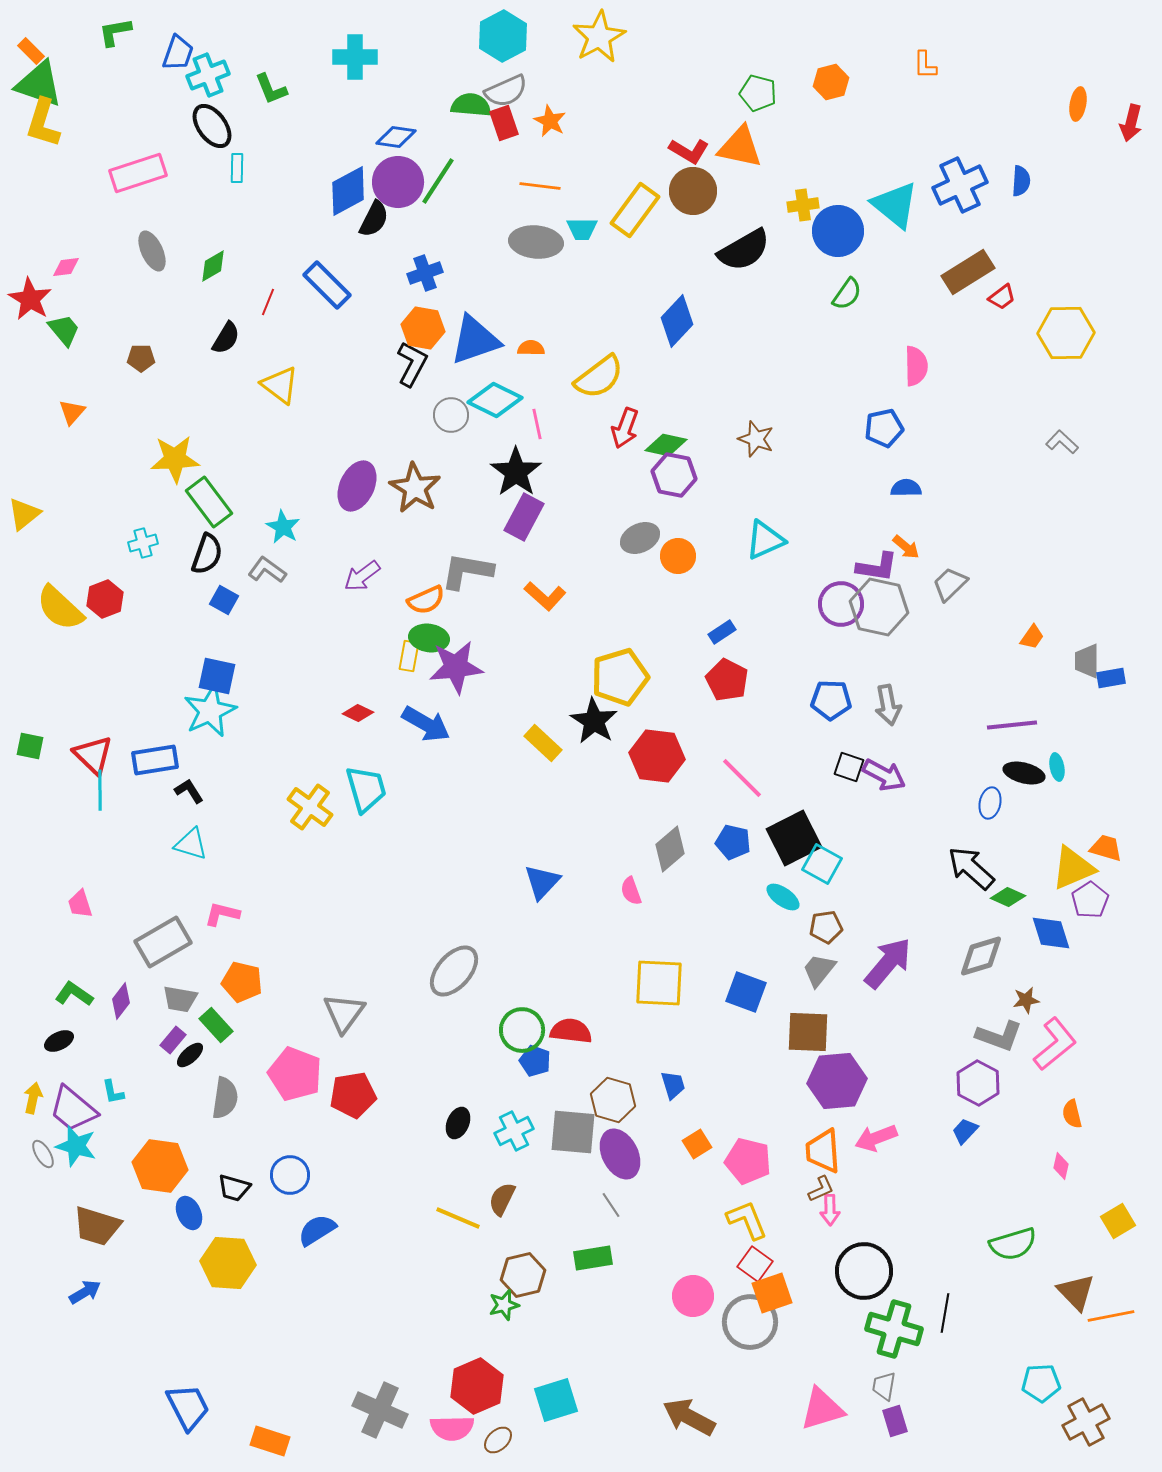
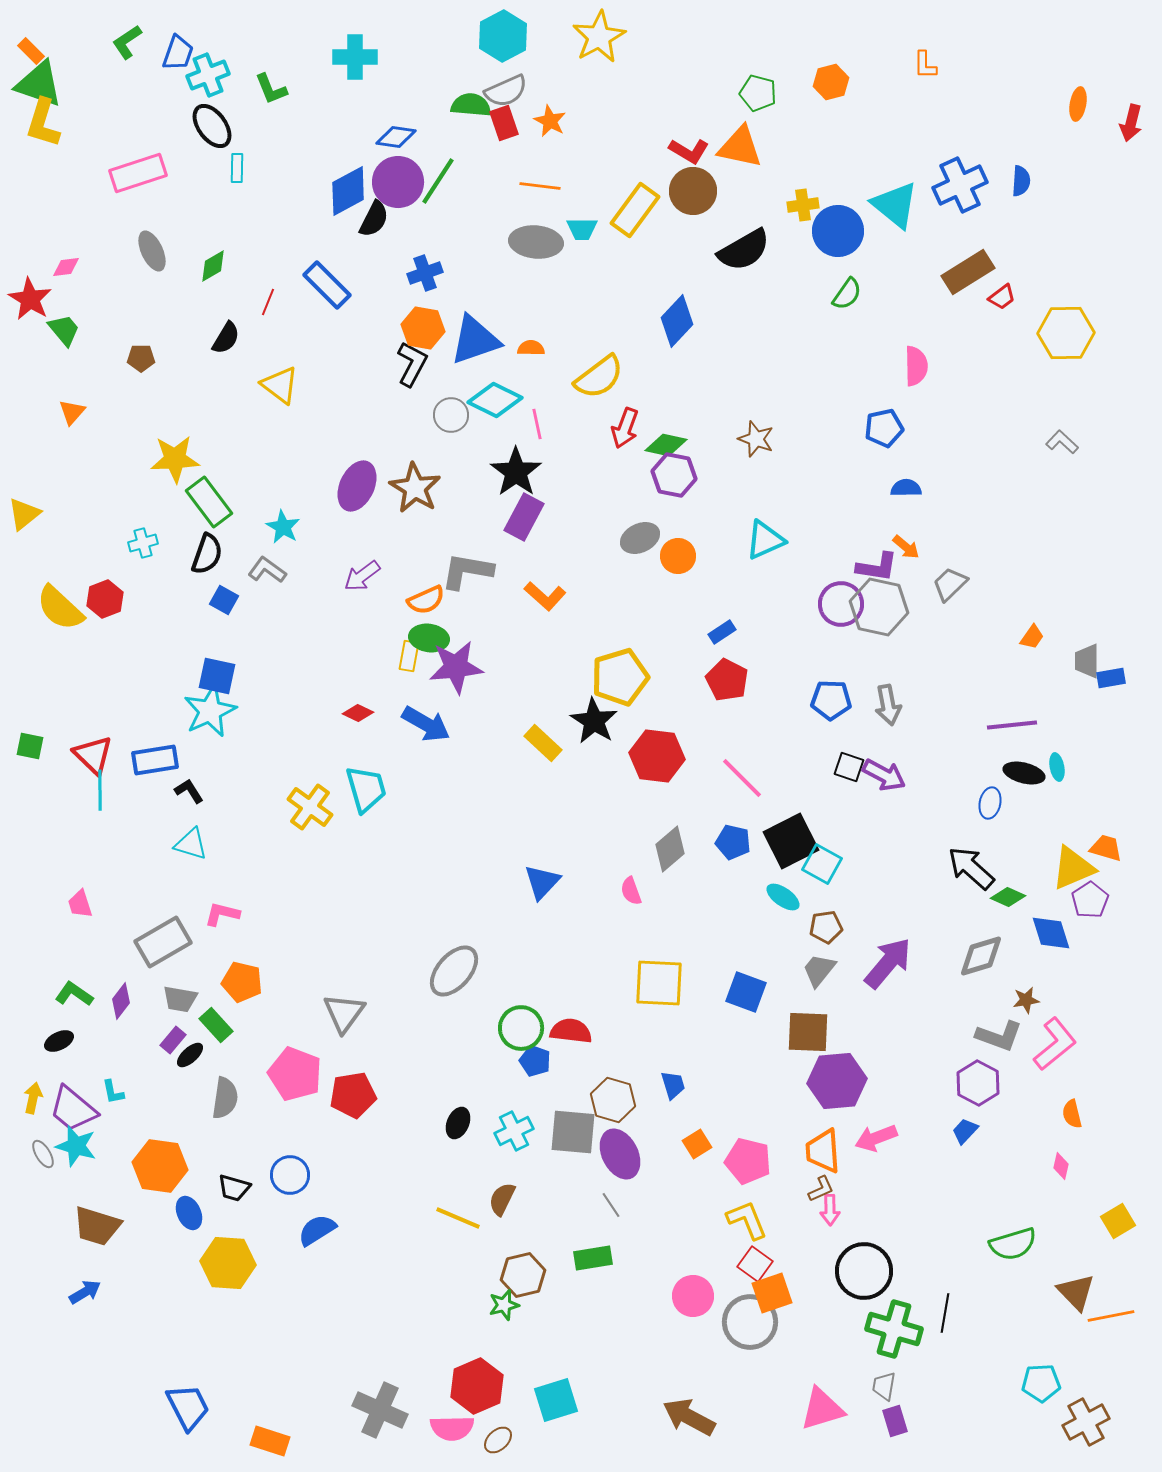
green L-shape at (115, 32): moved 12 px right, 10 px down; rotated 24 degrees counterclockwise
black square at (794, 838): moved 3 px left, 3 px down
green circle at (522, 1030): moved 1 px left, 2 px up
